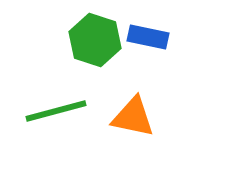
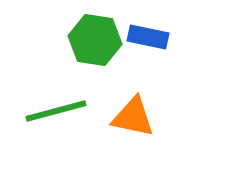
green hexagon: rotated 9 degrees counterclockwise
